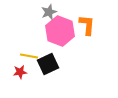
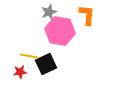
orange L-shape: moved 10 px up
pink hexagon: rotated 12 degrees counterclockwise
black square: moved 2 px left
